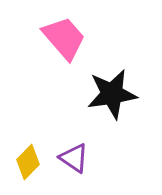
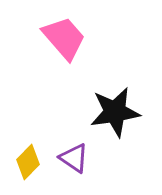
black star: moved 3 px right, 18 px down
